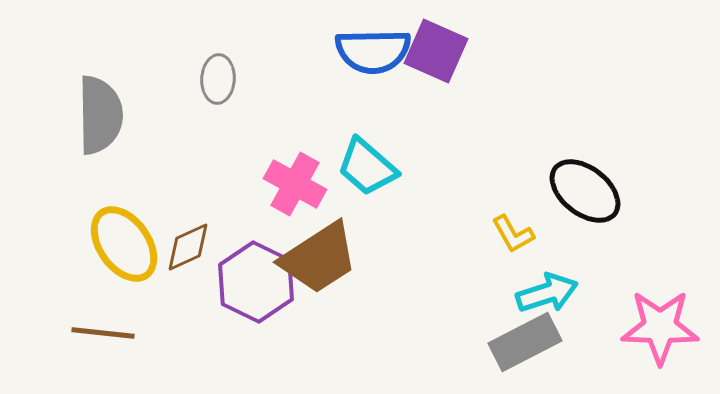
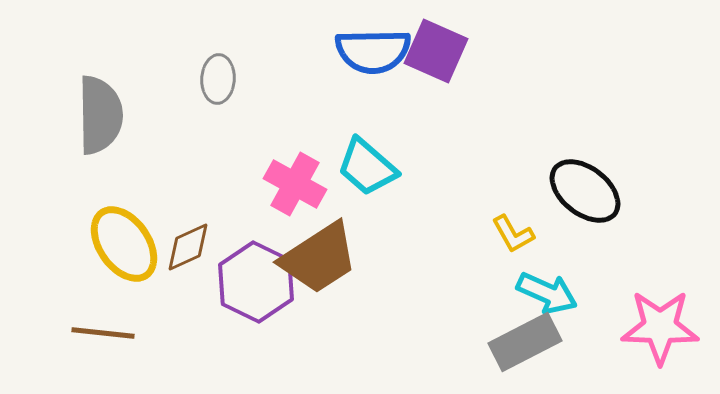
cyan arrow: rotated 42 degrees clockwise
